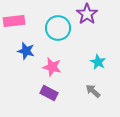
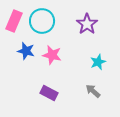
purple star: moved 10 px down
pink rectangle: rotated 60 degrees counterclockwise
cyan circle: moved 16 px left, 7 px up
cyan star: rotated 21 degrees clockwise
pink star: moved 12 px up
